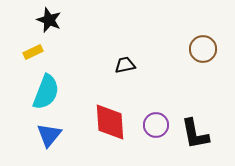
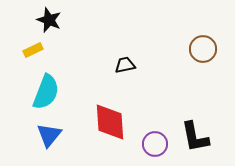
yellow rectangle: moved 2 px up
purple circle: moved 1 px left, 19 px down
black L-shape: moved 3 px down
